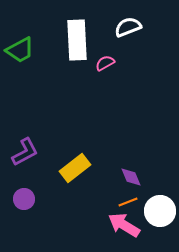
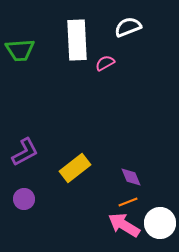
green trapezoid: rotated 24 degrees clockwise
white circle: moved 12 px down
